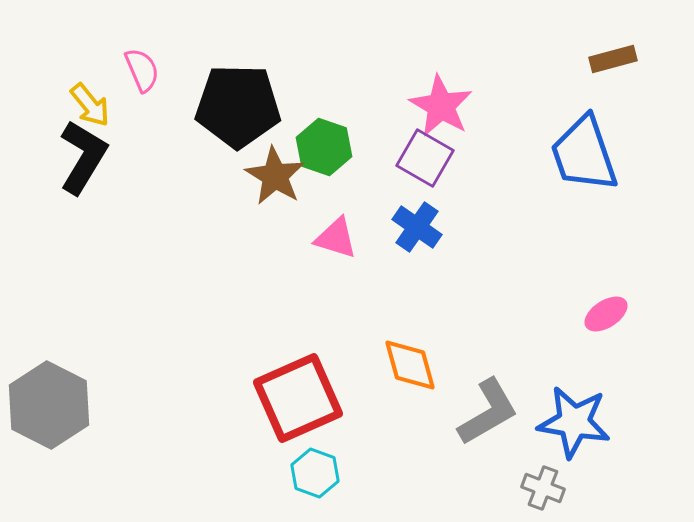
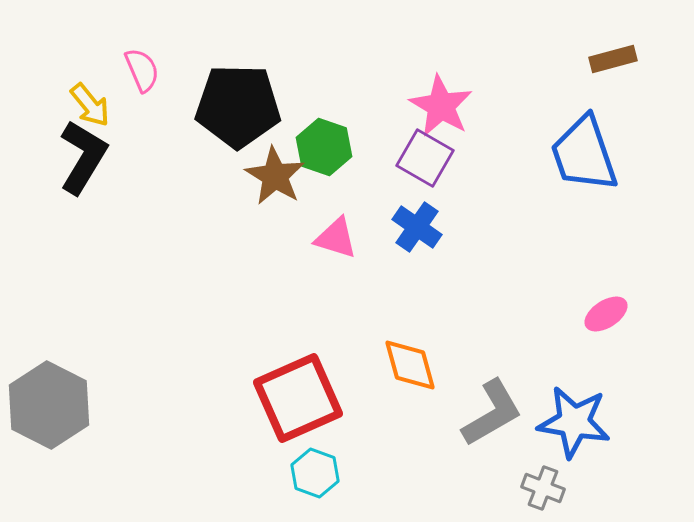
gray L-shape: moved 4 px right, 1 px down
